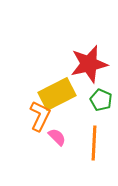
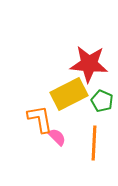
red star: rotated 18 degrees clockwise
yellow rectangle: moved 12 px right
green pentagon: moved 1 px right, 1 px down
orange L-shape: moved 3 px down; rotated 36 degrees counterclockwise
